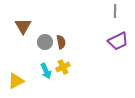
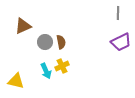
gray line: moved 3 px right, 2 px down
brown triangle: rotated 36 degrees clockwise
purple trapezoid: moved 3 px right, 1 px down
yellow cross: moved 1 px left, 1 px up
yellow triangle: rotated 42 degrees clockwise
